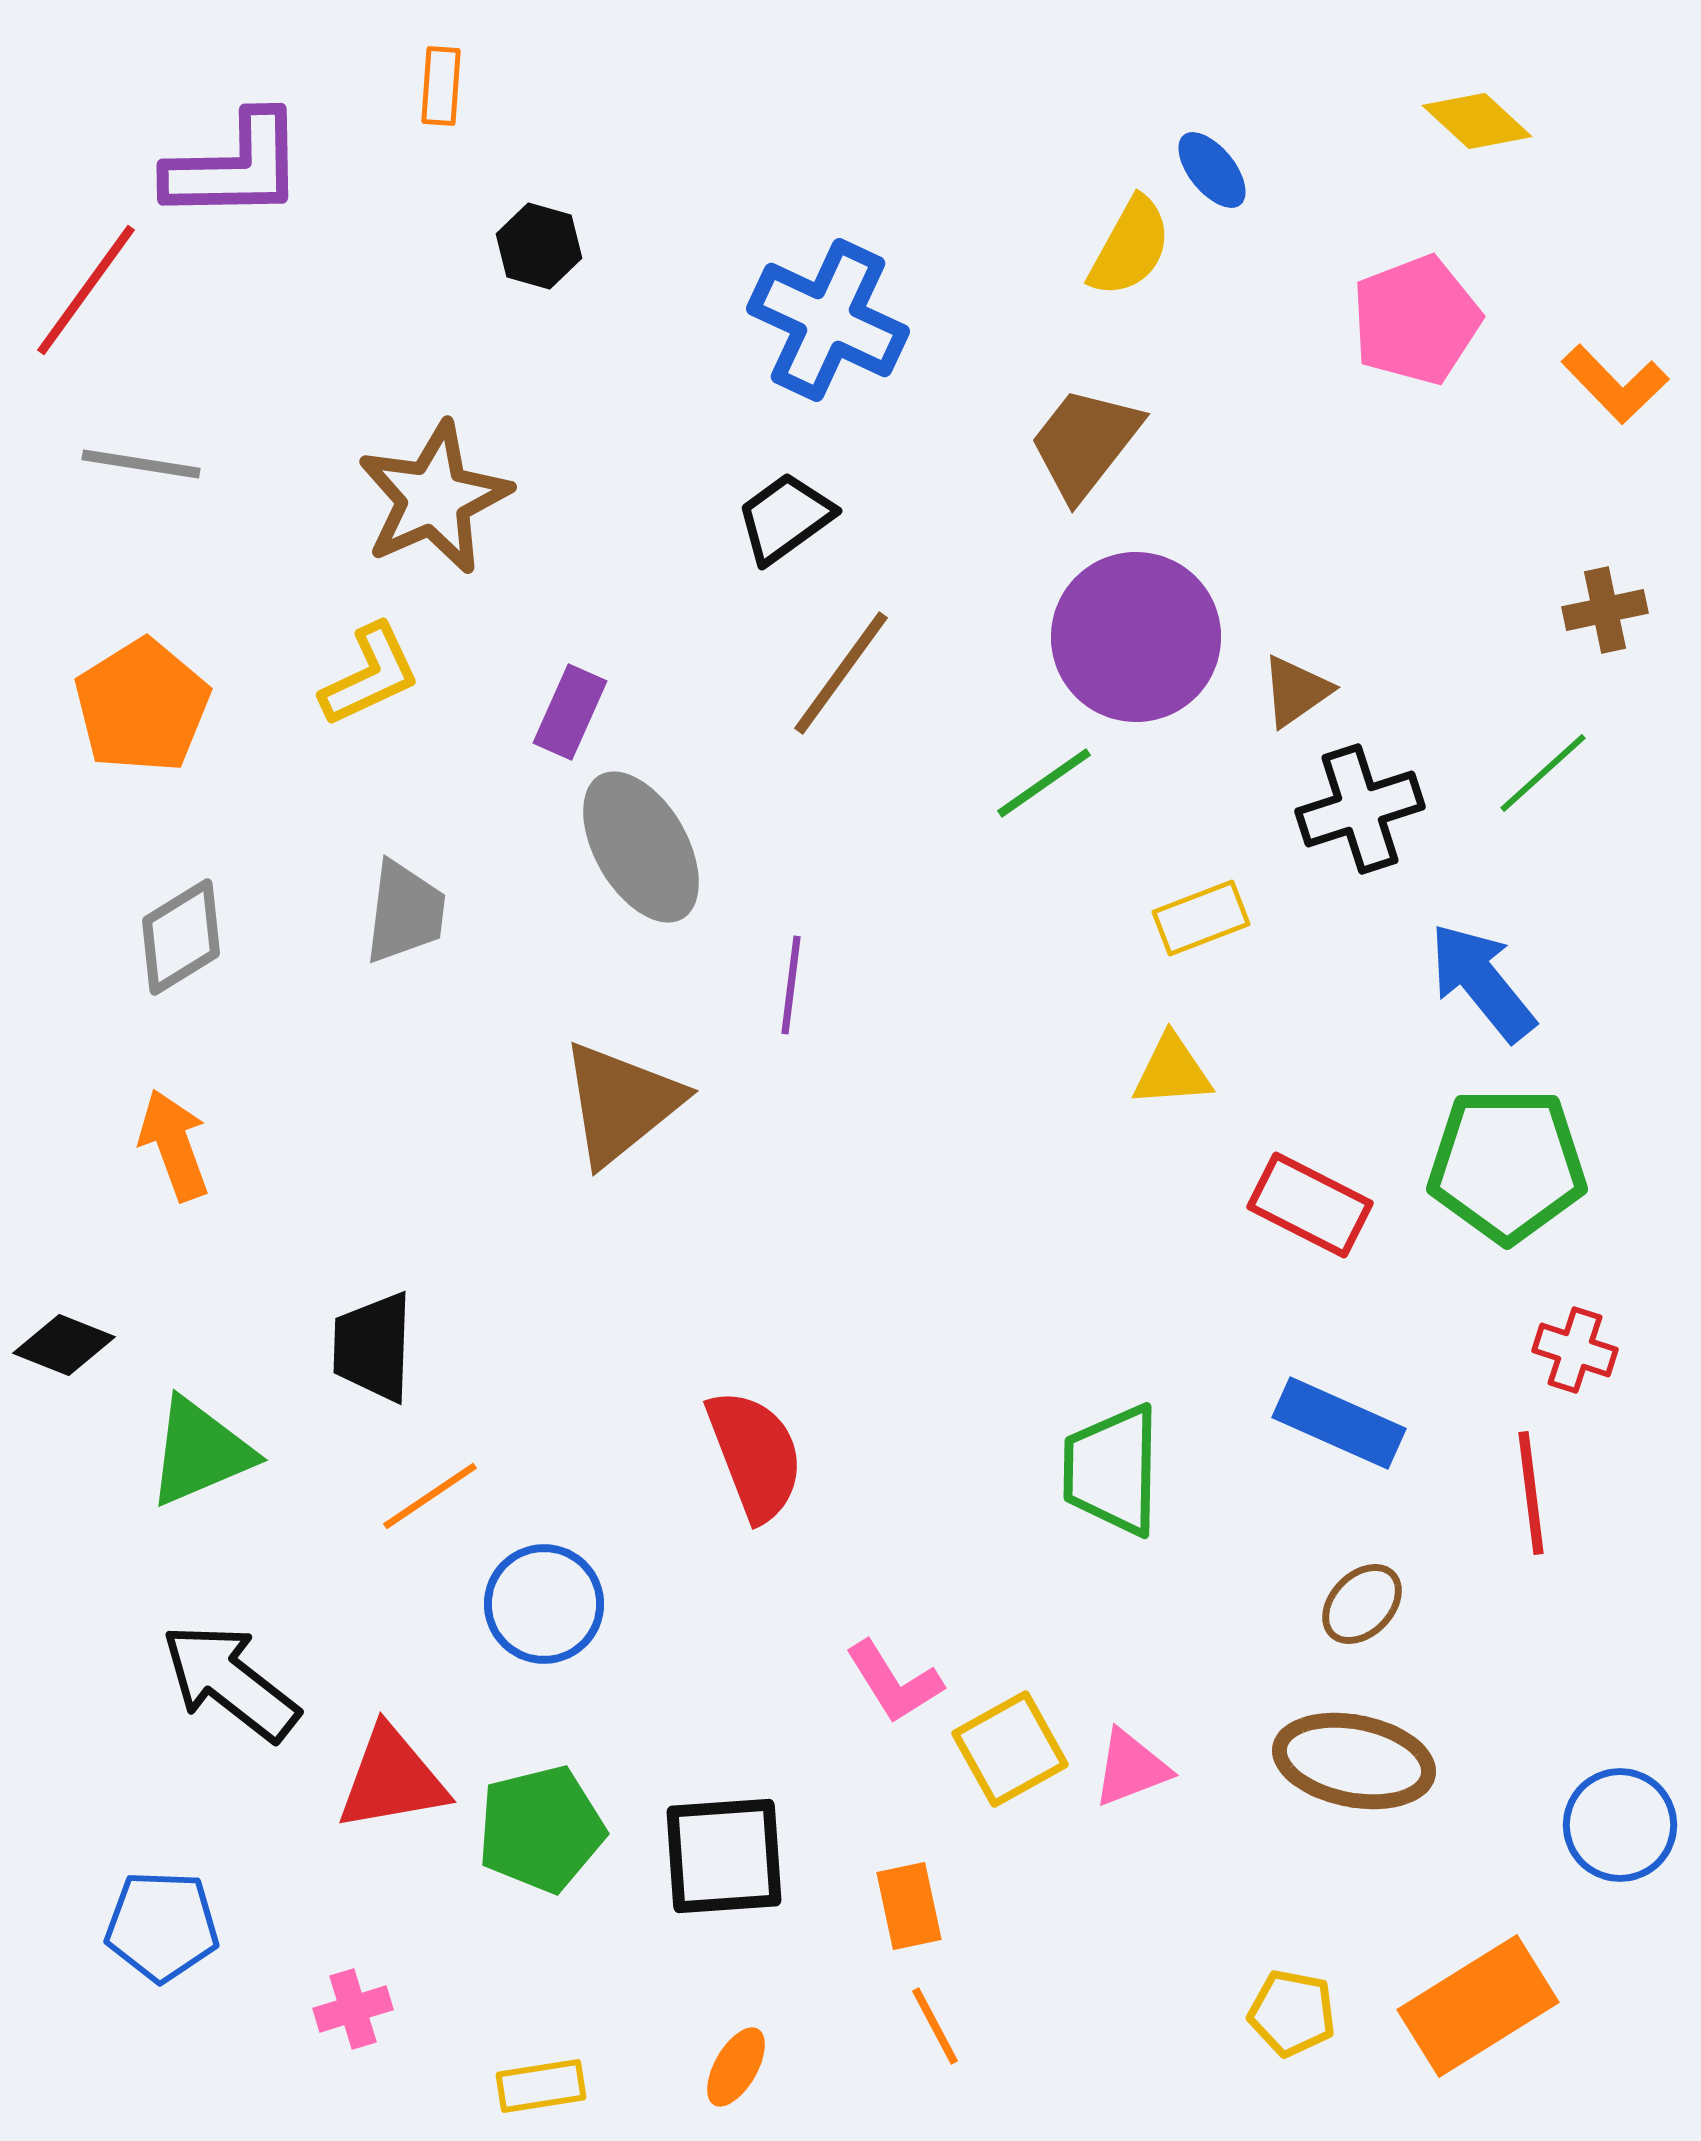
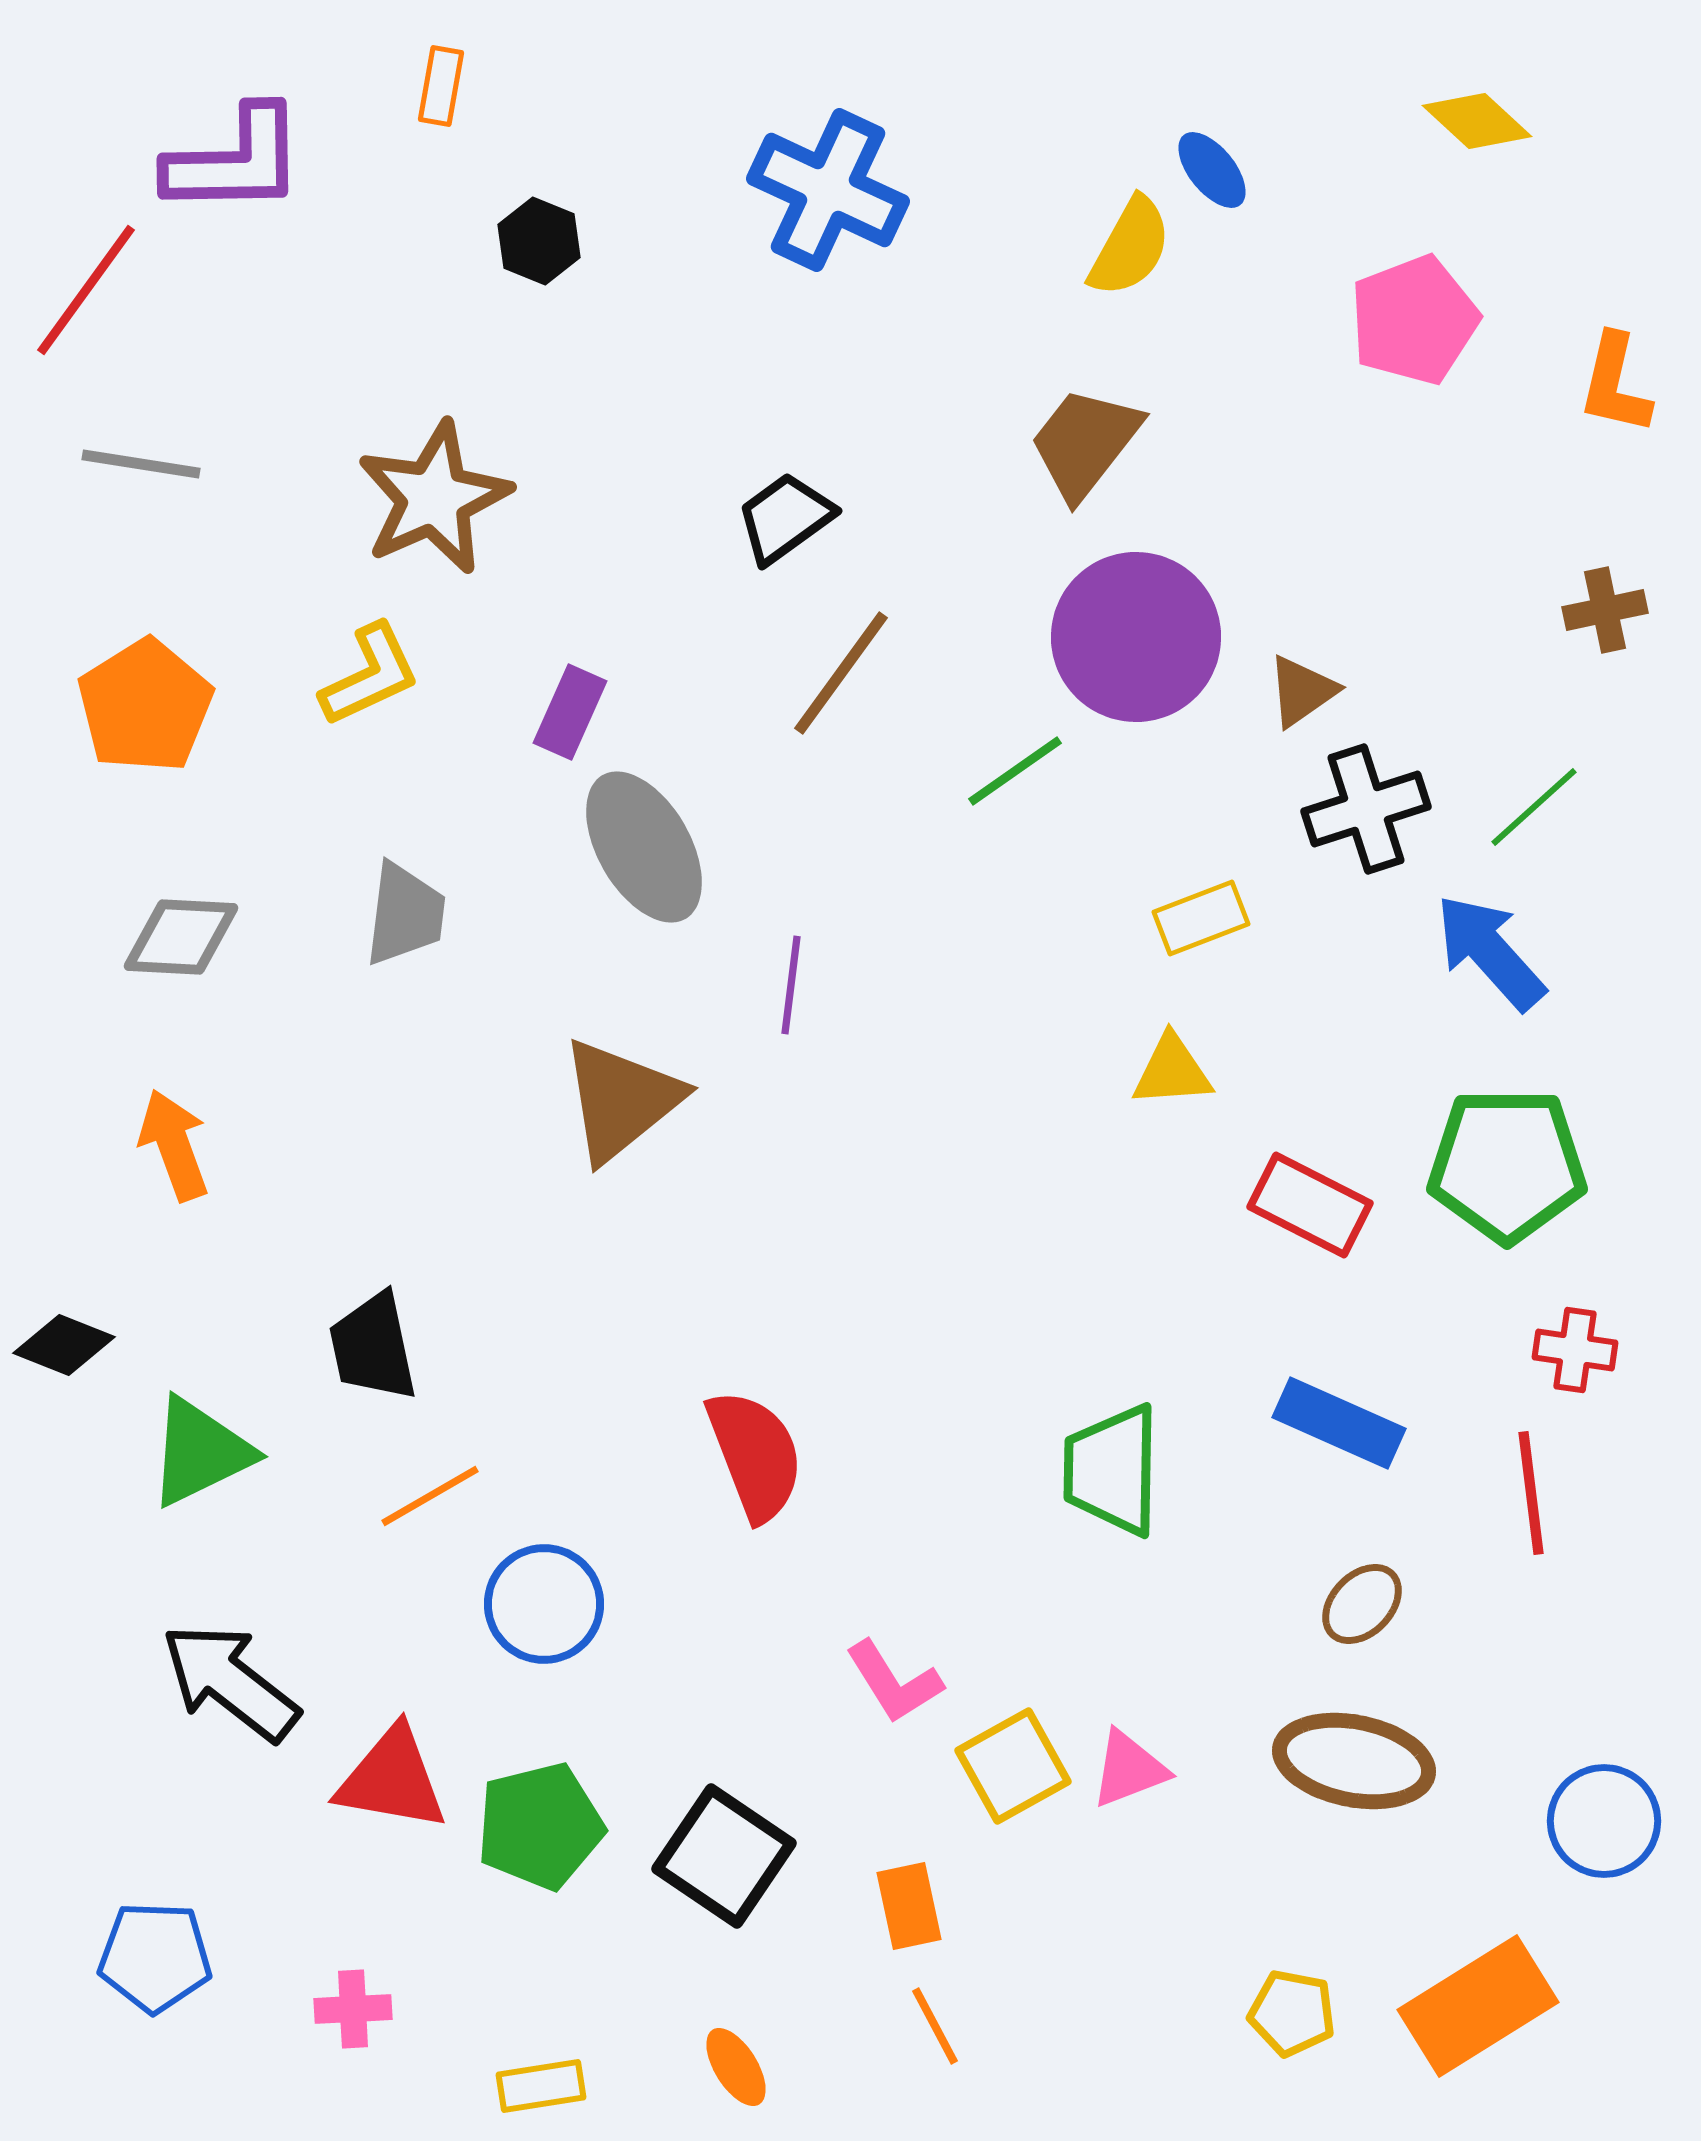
orange rectangle at (441, 86): rotated 6 degrees clockwise
purple L-shape at (235, 167): moved 6 px up
black hexagon at (539, 246): moved 5 px up; rotated 6 degrees clockwise
blue cross at (828, 320): moved 130 px up
pink pentagon at (1416, 320): moved 2 px left
orange L-shape at (1615, 384): rotated 57 degrees clockwise
brown triangle at (1296, 691): moved 6 px right
orange pentagon at (142, 706): moved 3 px right
green line at (1543, 773): moved 9 px left, 34 px down
green line at (1044, 783): moved 29 px left, 12 px up
black cross at (1360, 809): moved 6 px right
gray ellipse at (641, 847): moved 3 px right
gray trapezoid at (405, 912): moved 2 px down
gray diamond at (181, 937): rotated 35 degrees clockwise
blue arrow at (1482, 982): moved 8 px right, 30 px up; rotated 3 degrees counterclockwise
brown triangle at (621, 1103): moved 3 px up
black trapezoid at (373, 1347): rotated 14 degrees counterclockwise
red cross at (1575, 1350): rotated 10 degrees counterclockwise
green triangle at (200, 1452): rotated 3 degrees counterclockwise
orange line at (430, 1496): rotated 4 degrees clockwise
yellow square at (1010, 1749): moved 3 px right, 17 px down
pink triangle at (1131, 1768): moved 2 px left, 1 px down
red triangle at (392, 1779): rotated 20 degrees clockwise
blue circle at (1620, 1825): moved 16 px left, 4 px up
green pentagon at (541, 1829): moved 1 px left, 3 px up
black square at (724, 1856): rotated 38 degrees clockwise
blue pentagon at (162, 1926): moved 7 px left, 31 px down
pink cross at (353, 2009): rotated 14 degrees clockwise
orange ellipse at (736, 2067): rotated 62 degrees counterclockwise
